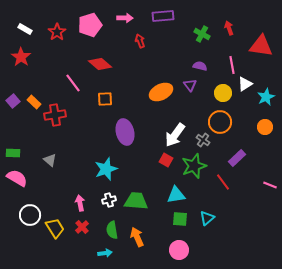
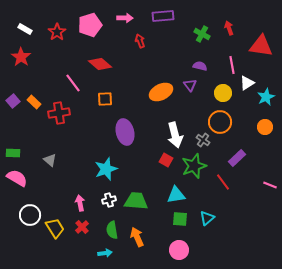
white triangle at (245, 84): moved 2 px right, 1 px up
red cross at (55, 115): moved 4 px right, 2 px up
white arrow at (175, 135): rotated 50 degrees counterclockwise
